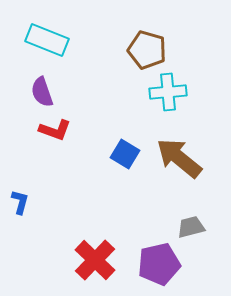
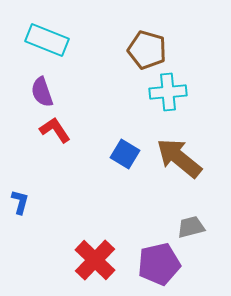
red L-shape: rotated 144 degrees counterclockwise
